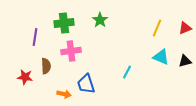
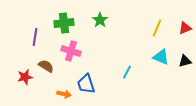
pink cross: rotated 24 degrees clockwise
brown semicircle: rotated 56 degrees counterclockwise
red star: rotated 21 degrees counterclockwise
